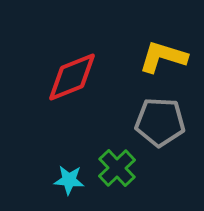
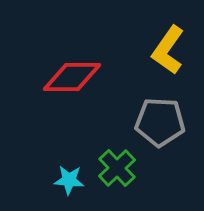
yellow L-shape: moved 5 px right, 7 px up; rotated 72 degrees counterclockwise
red diamond: rotated 22 degrees clockwise
